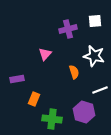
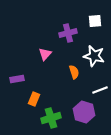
purple cross: moved 4 px down
green cross: moved 1 px left, 1 px up; rotated 24 degrees counterclockwise
